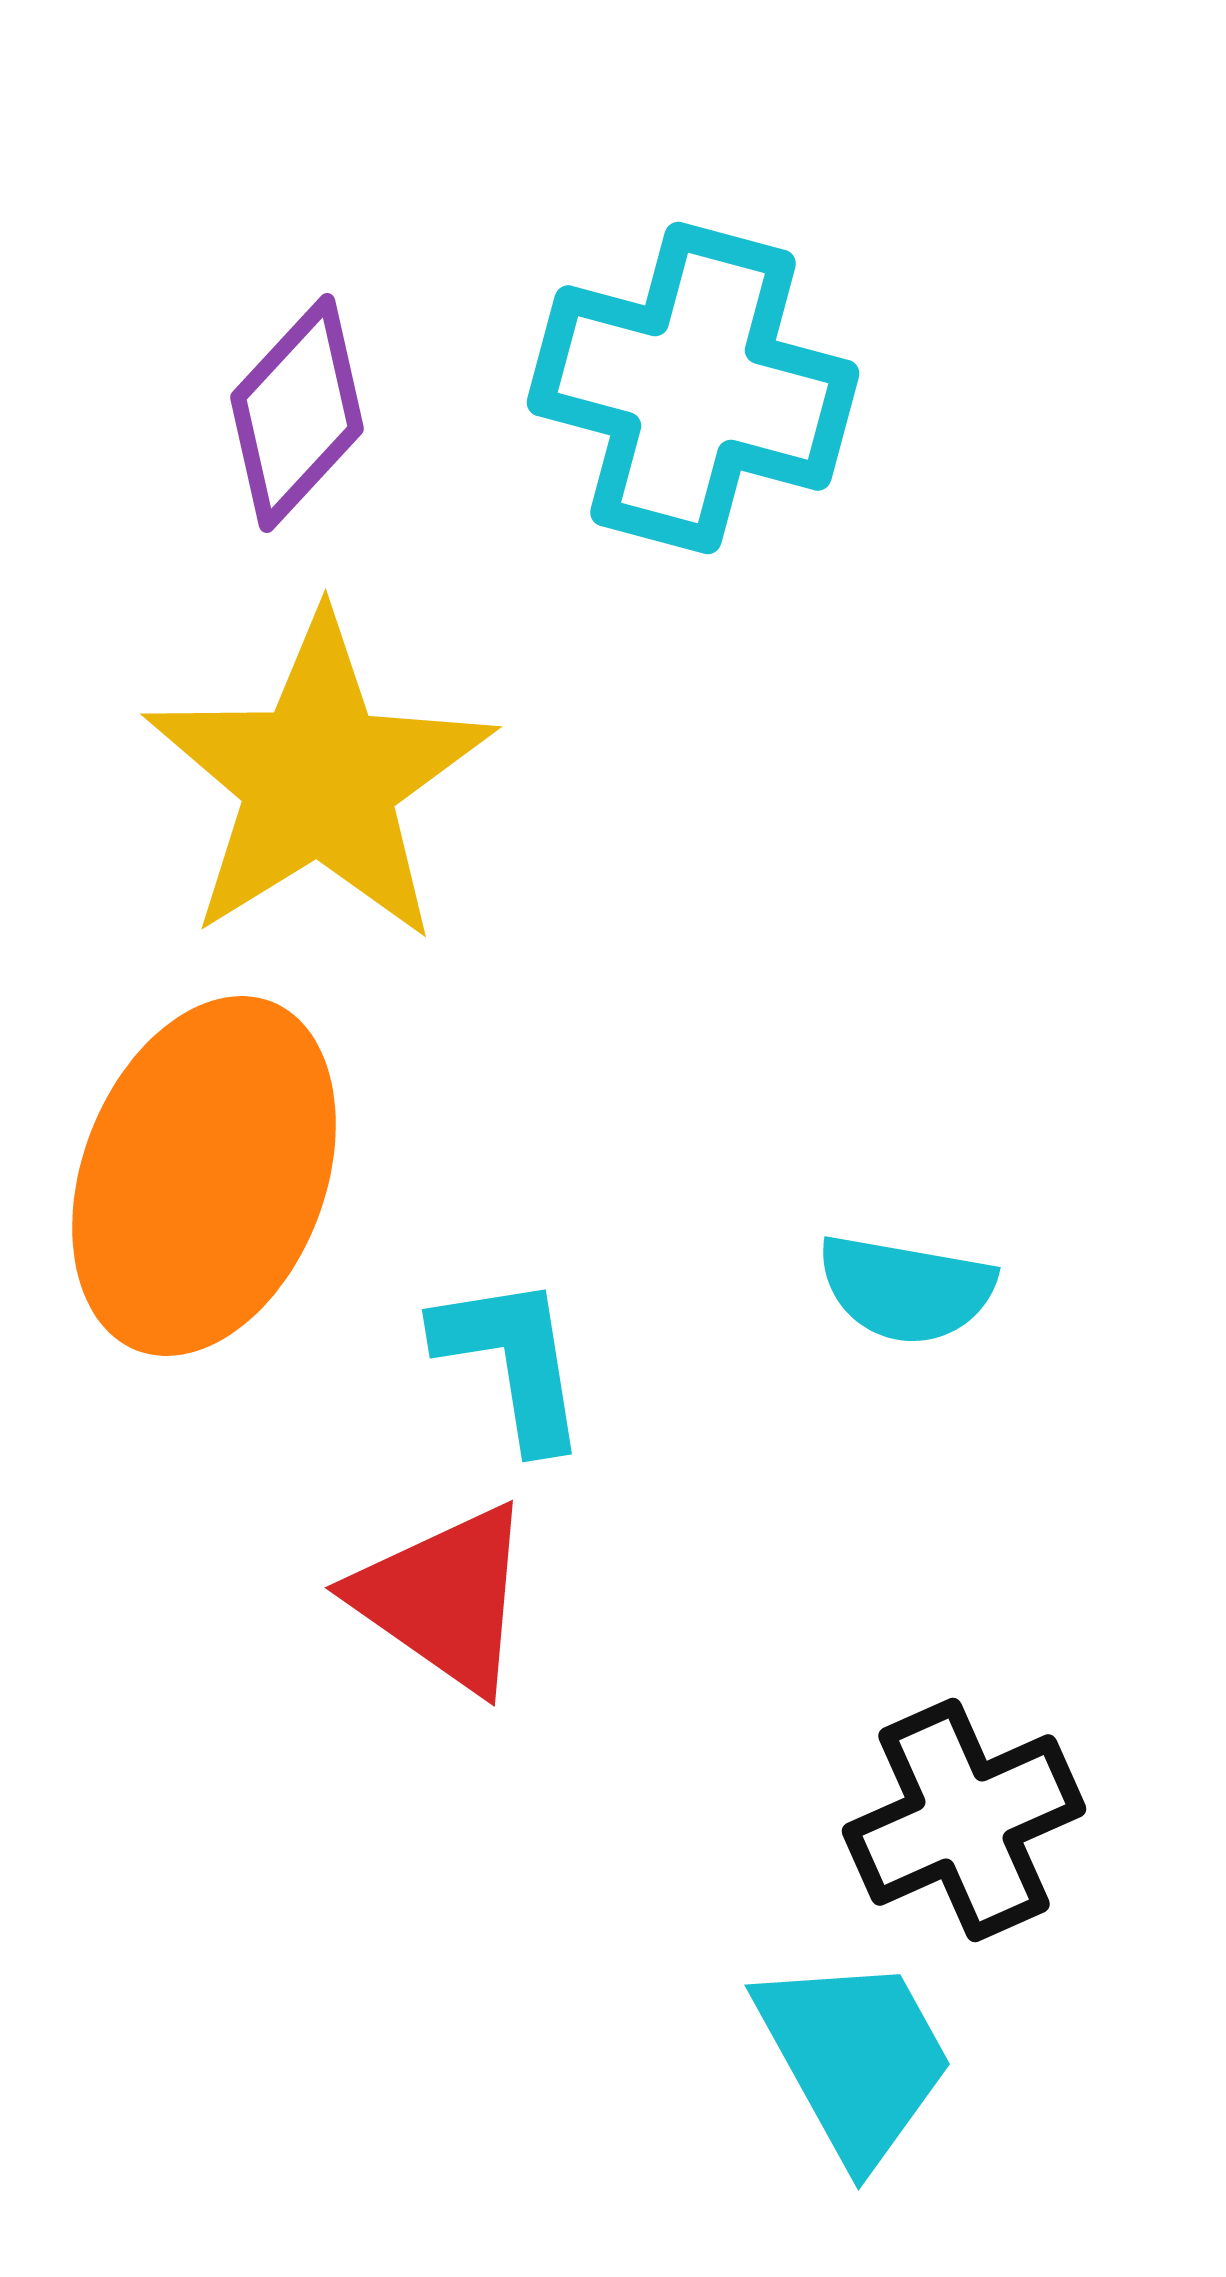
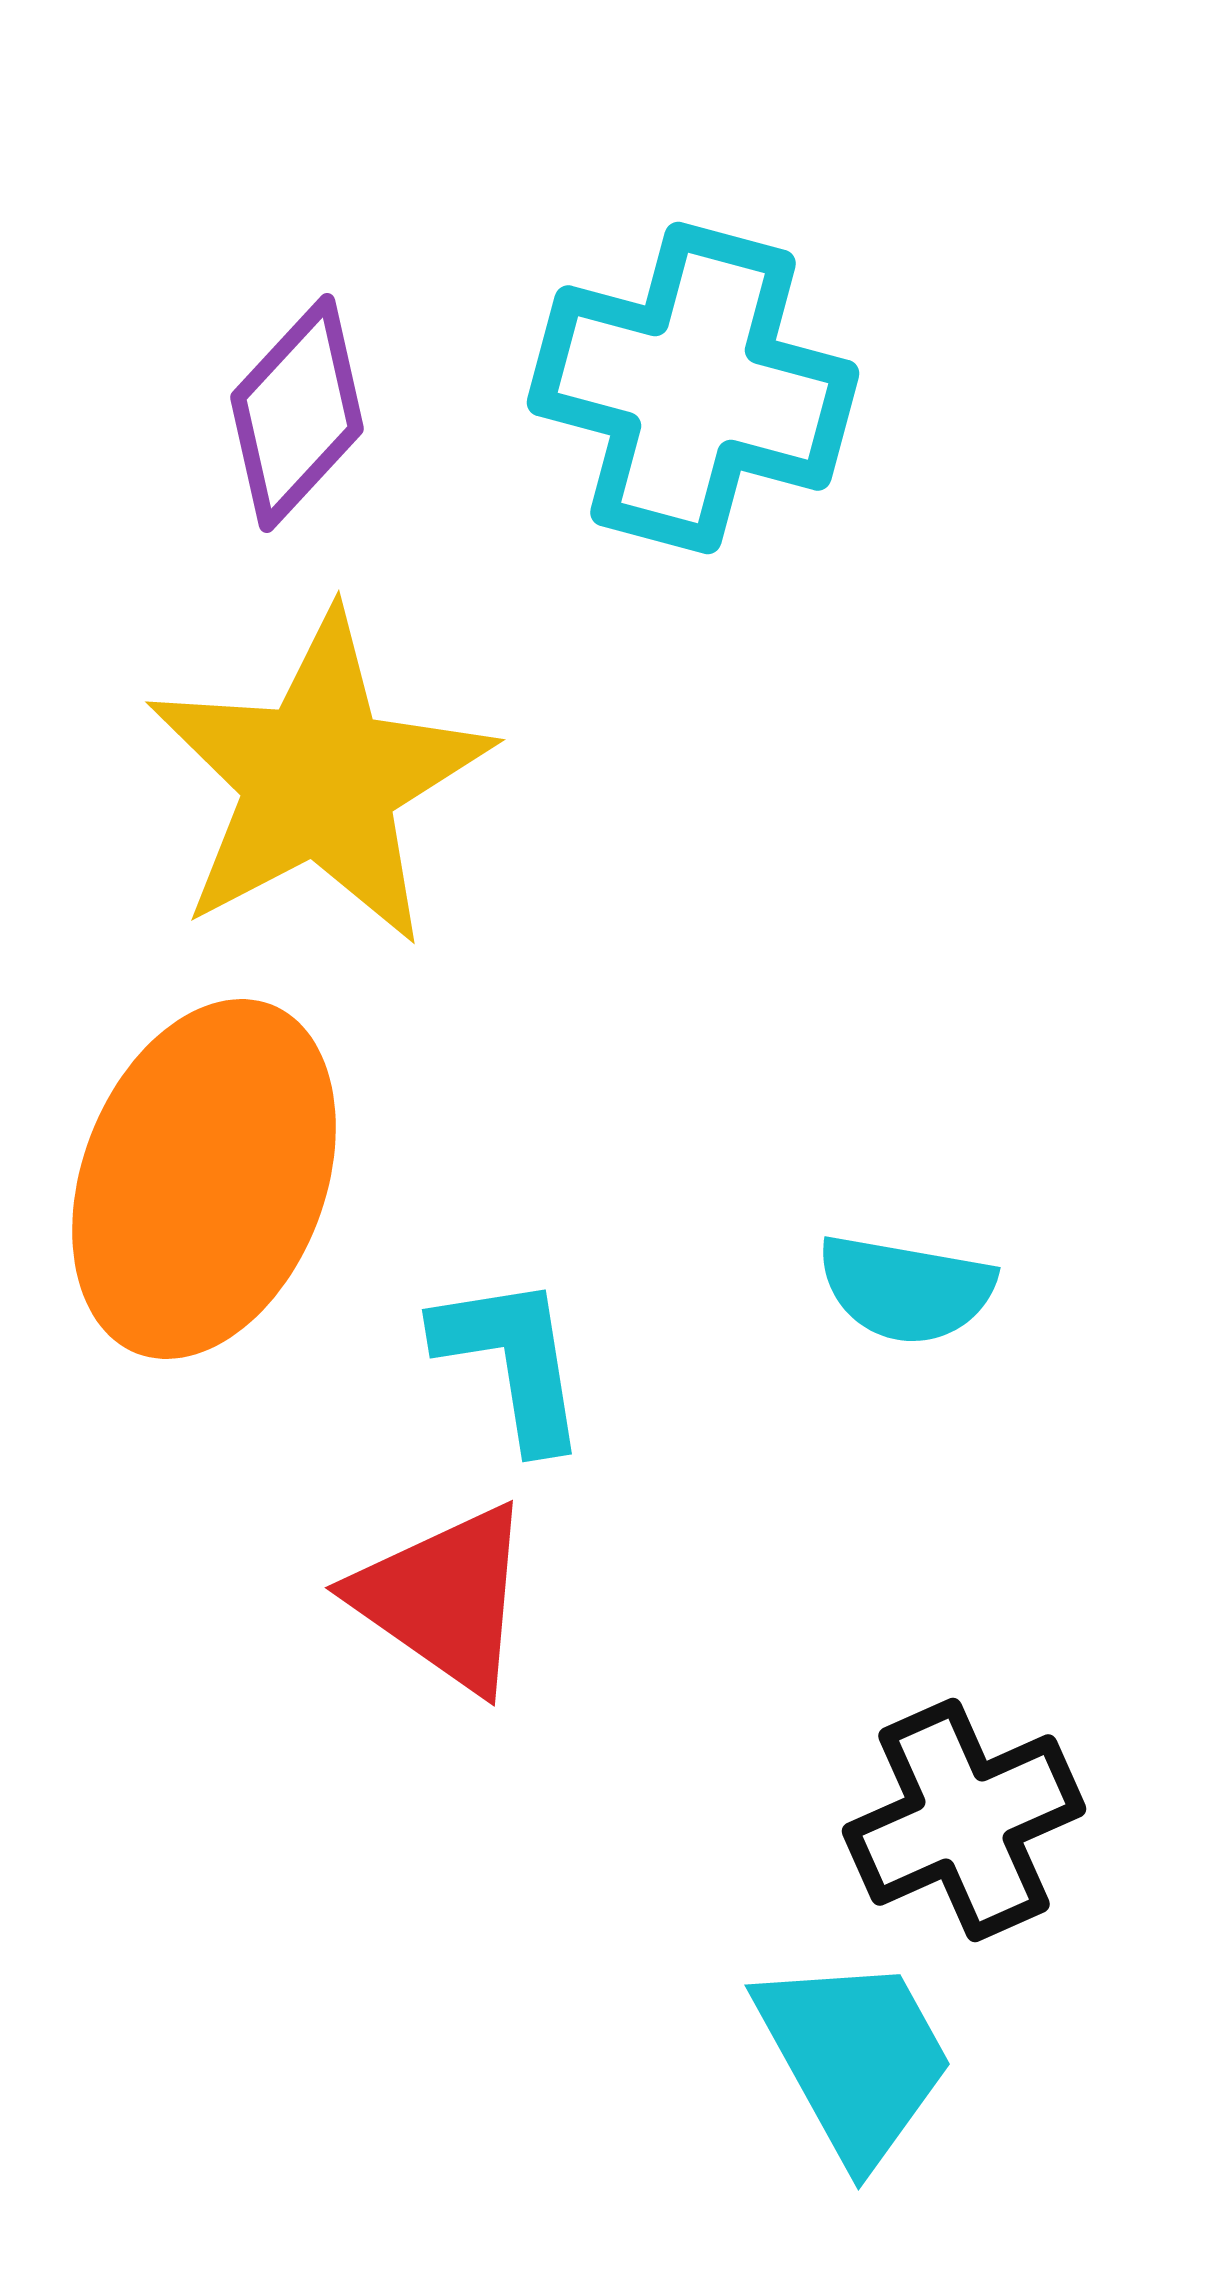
yellow star: rotated 4 degrees clockwise
orange ellipse: moved 3 px down
